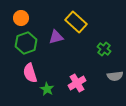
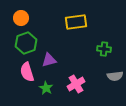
yellow rectangle: rotated 50 degrees counterclockwise
purple triangle: moved 7 px left, 23 px down
green cross: rotated 32 degrees counterclockwise
pink semicircle: moved 3 px left, 1 px up
pink cross: moved 1 px left, 1 px down
green star: moved 1 px left, 1 px up
